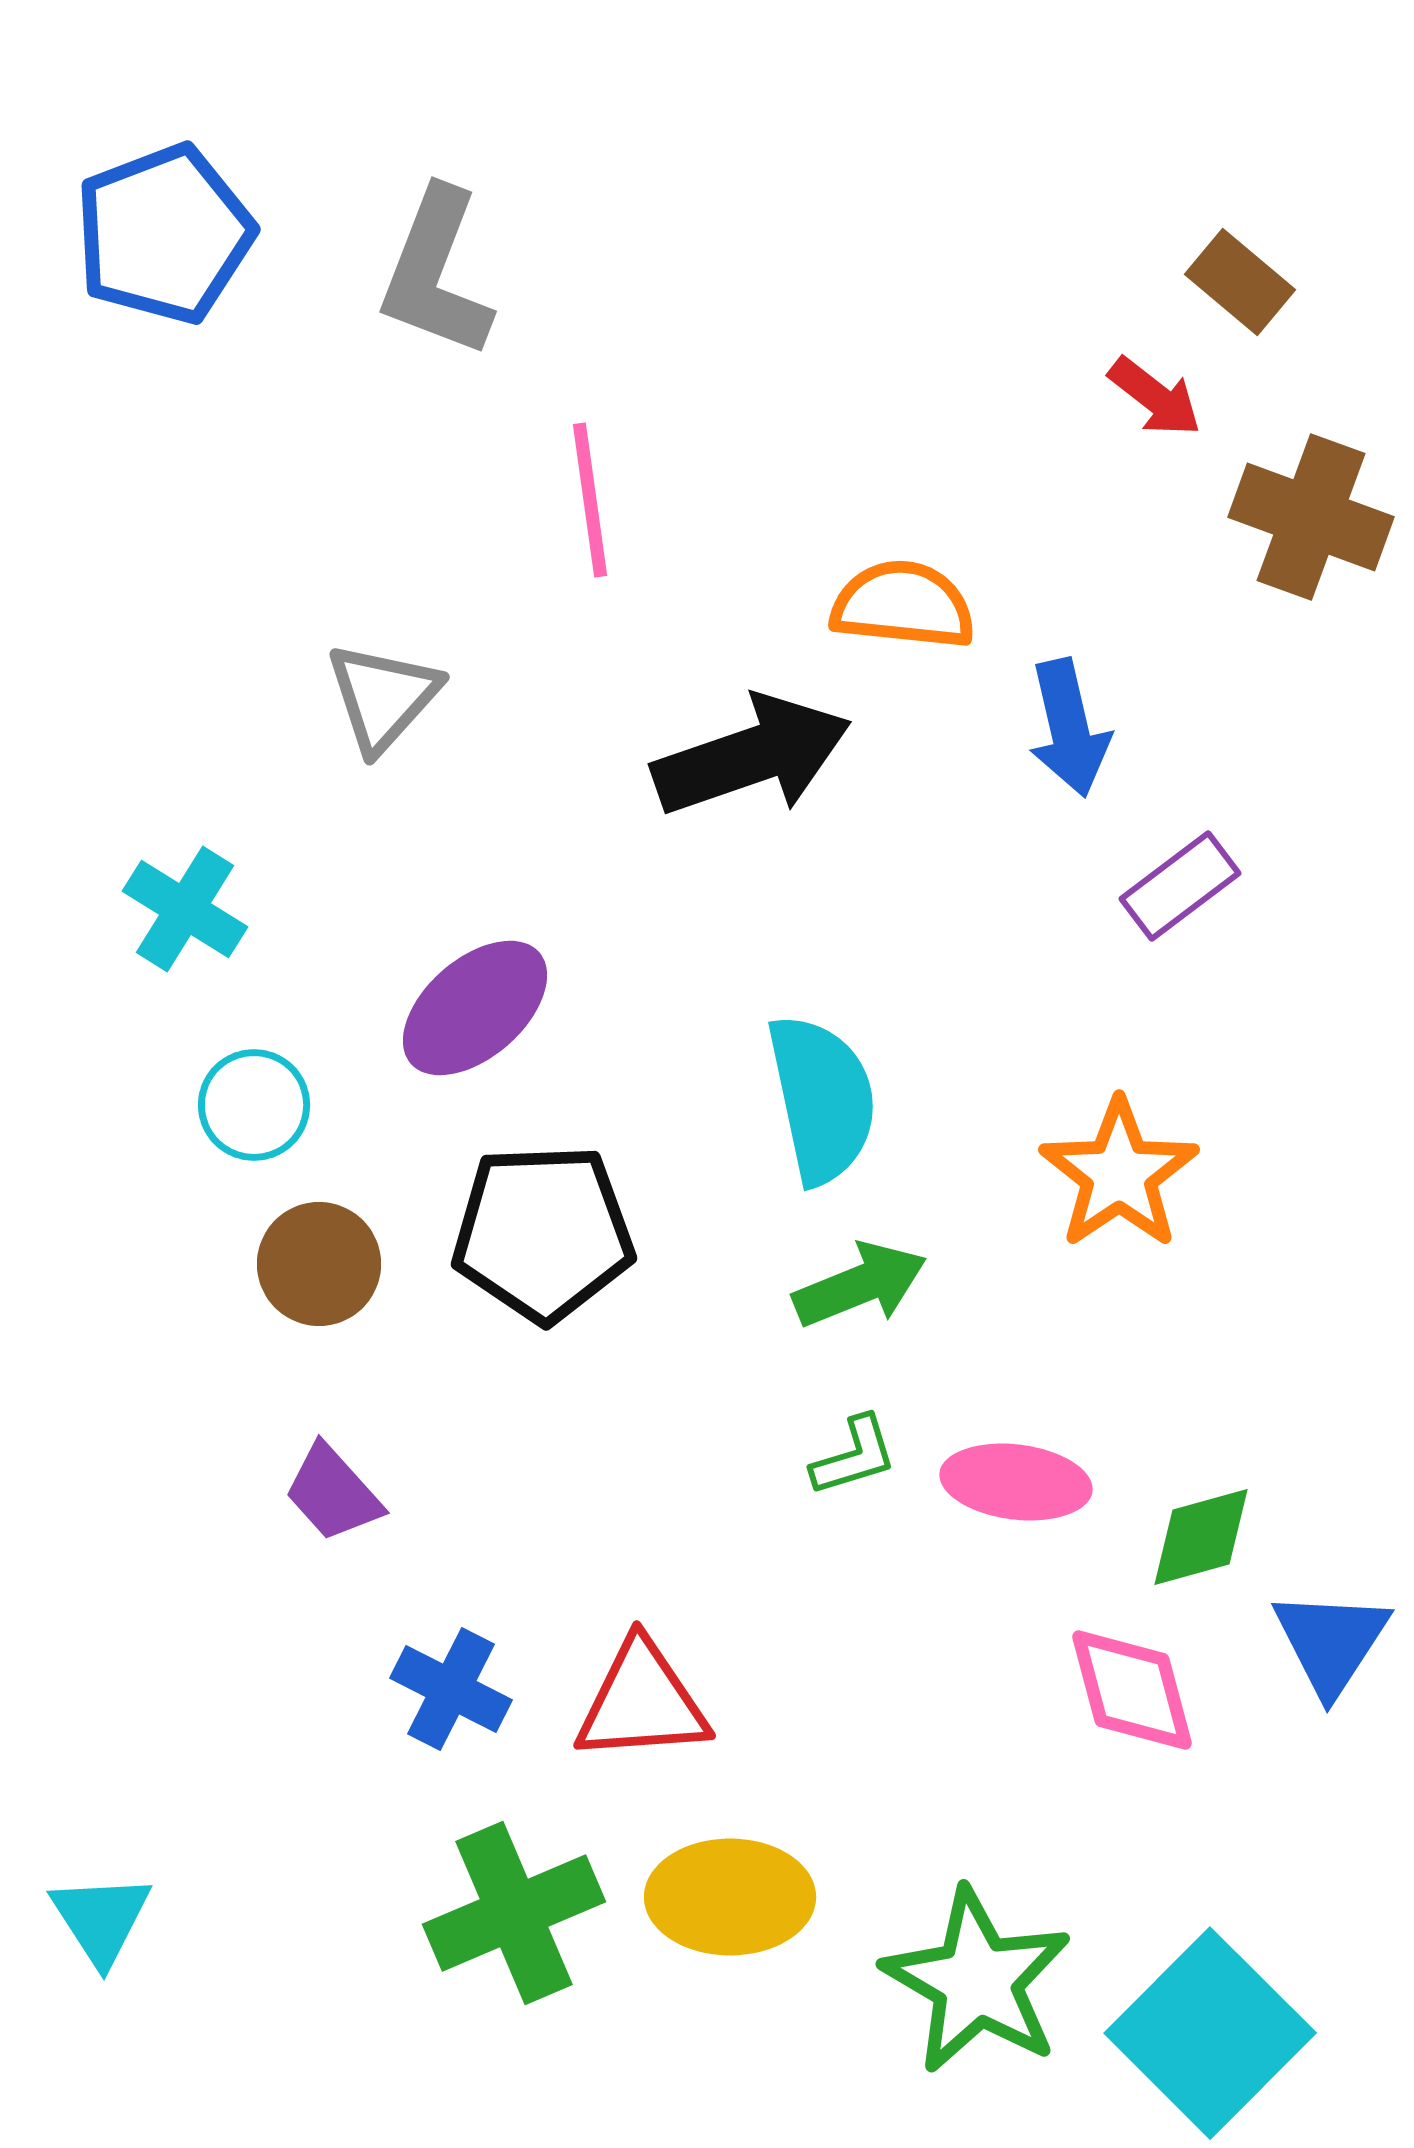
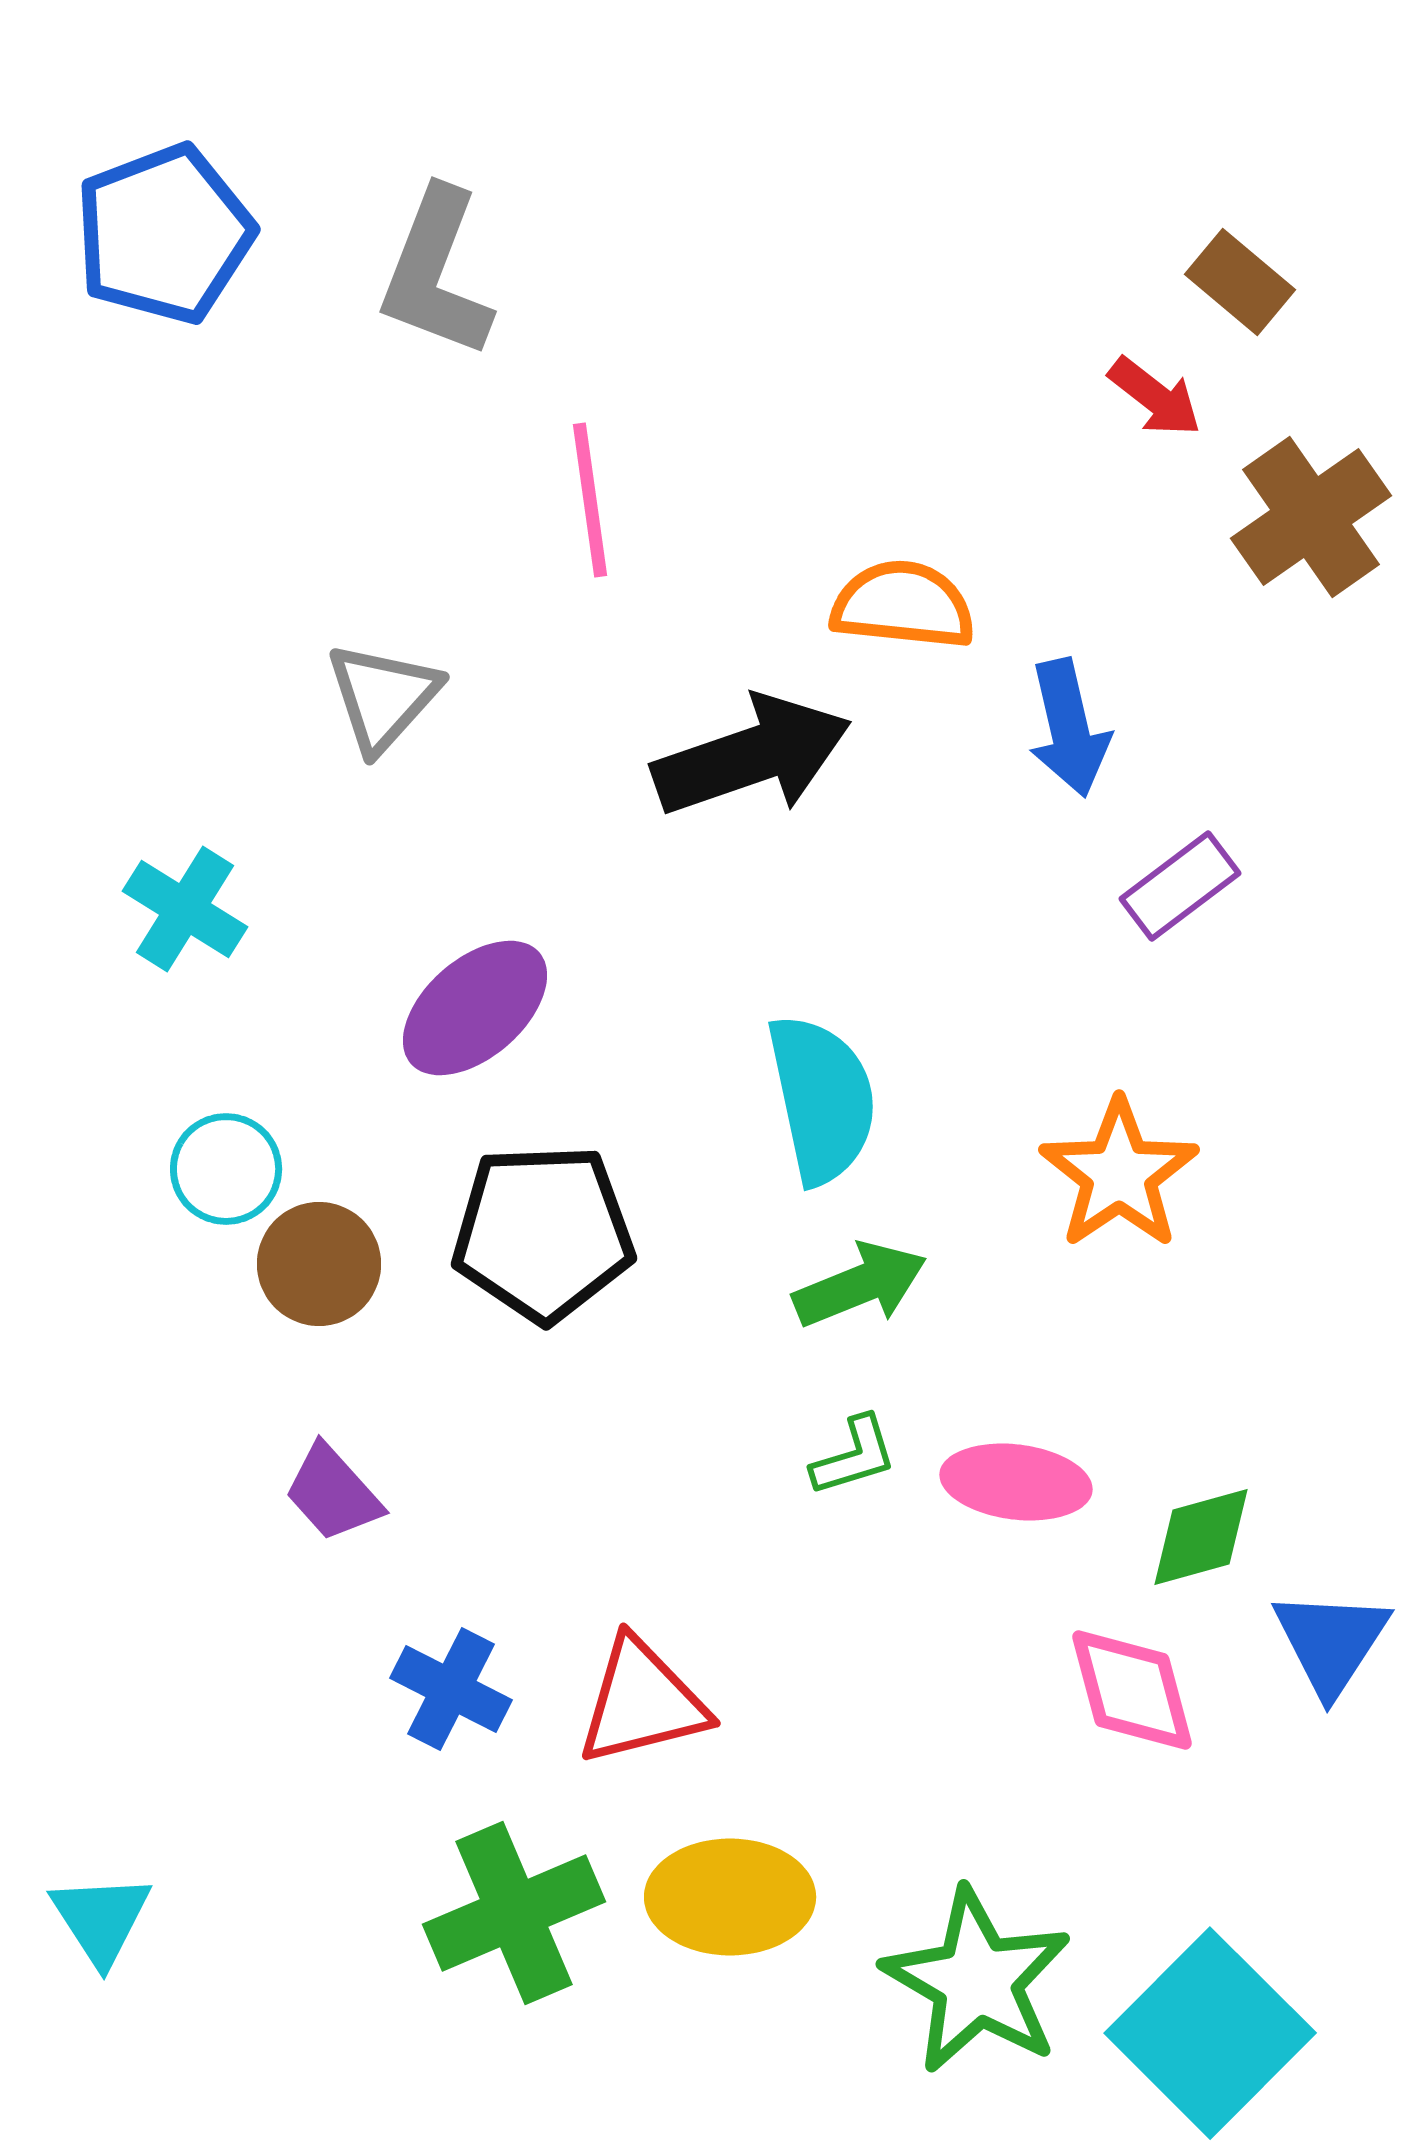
brown cross: rotated 35 degrees clockwise
cyan circle: moved 28 px left, 64 px down
red triangle: rotated 10 degrees counterclockwise
